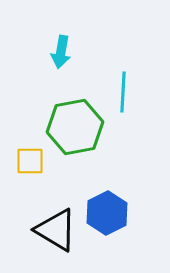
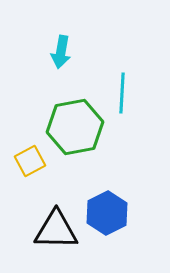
cyan line: moved 1 px left, 1 px down
yellow square: rotated 28 degrees counterclockwise
black triangle: rotated 30 degrees counterclockwise
